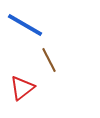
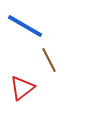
blue line: moved 1 px down
